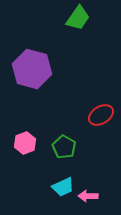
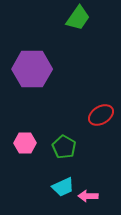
purple hexagon: rotated 15 degrees counterclockwise
pink hexagon: rotated 20 degrees clockwise
